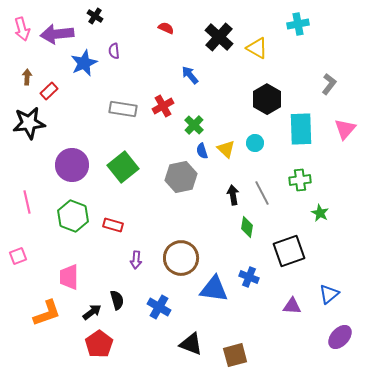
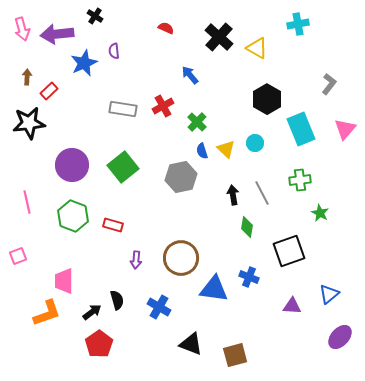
green cross at (194, 125): moved 3 px right, 3 px up
cyan rectangle at (301, 129): rotated 20 degrees counterclockwise
pink trapezoid at (69, 277): moved 5 px left, 4 px down
